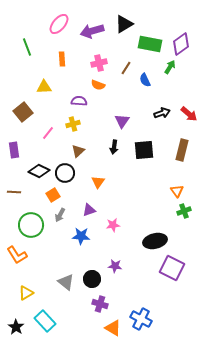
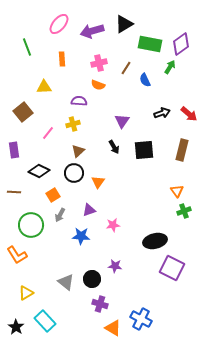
black arrow at (114, 147): rotated 40 degrees counterclockwise
black circle at (65, 173): moved 9 px right
